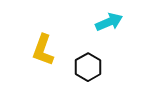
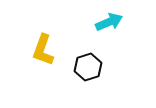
black hexagon: rotated 12 degrees clockwise
